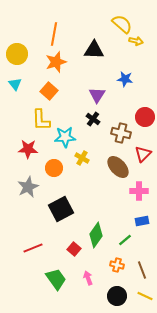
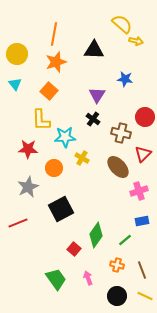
pink cross: rotated 18 degrees counterclockwise
red line: moved 15 px left, 25 px up
